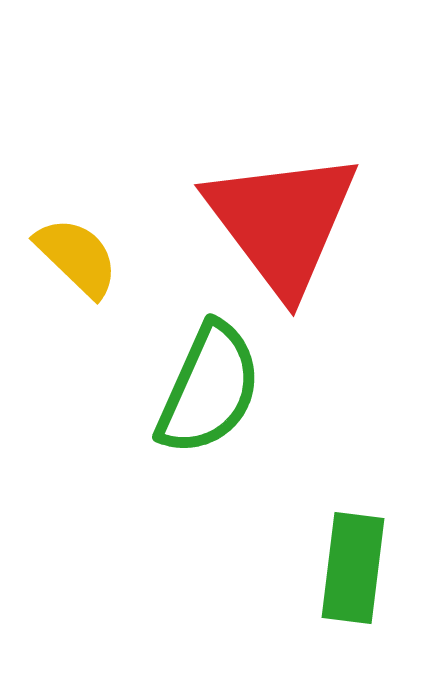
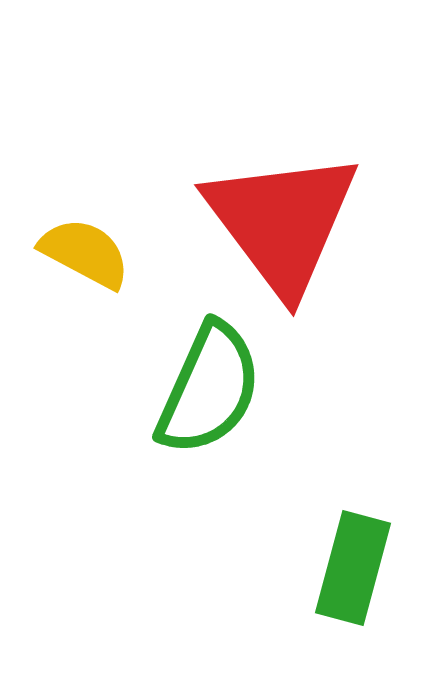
yellow semicircle: moved 8 px right, 4 px up; rotated 16 degrees counterclockwise
green rectangle: rotated 8 degrees clockwise
